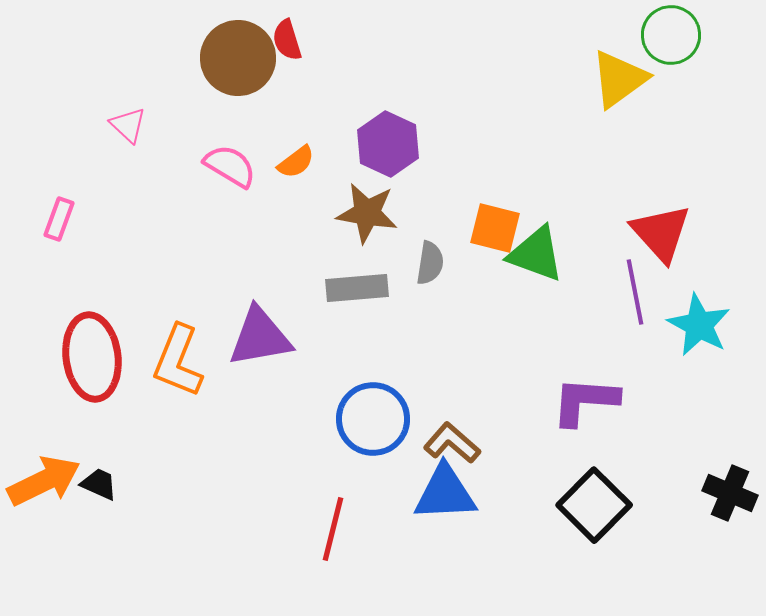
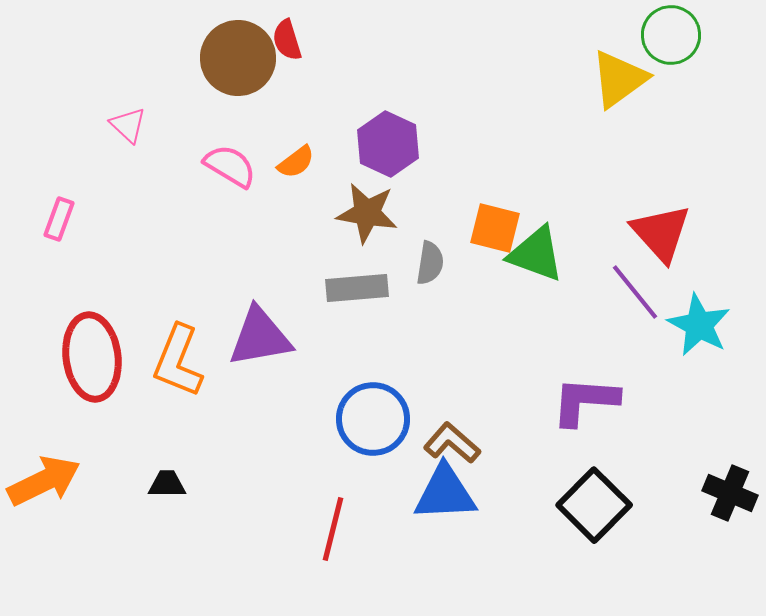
purple line: rotated 28 degrees counterclockwise
black trapezoid: moved 68 px right; rotated 24 degrees counterclockwise
